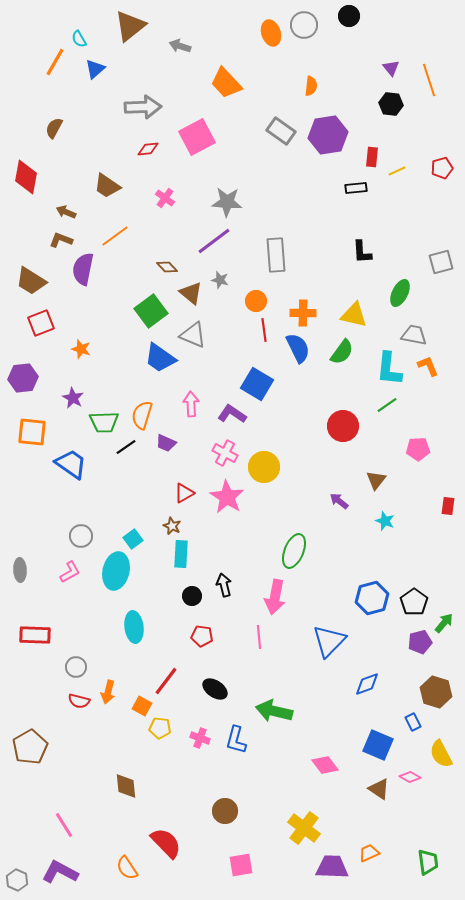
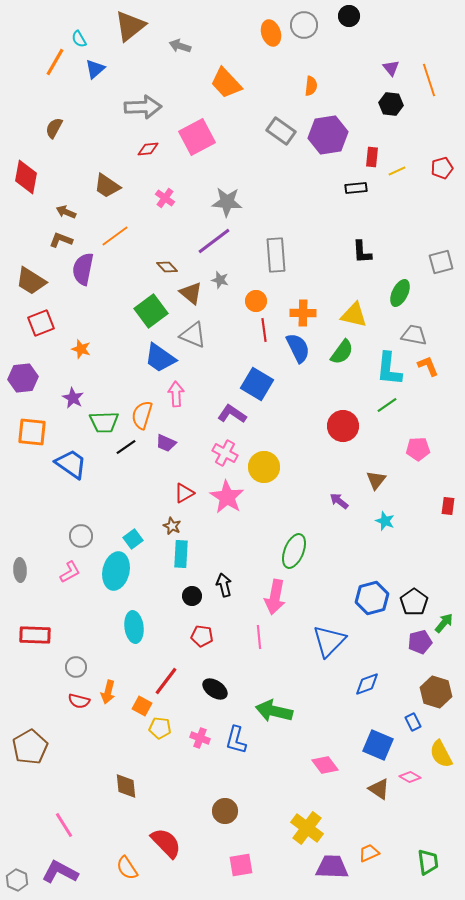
pink arrow at (191, 404): moved 15 px left, 10 px up
yellow cross at (304, 828): moved 3 px right
